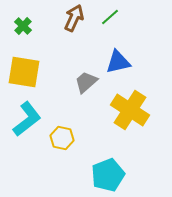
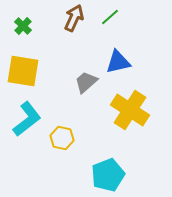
yellow square: moved 1 px left, 1 px up
